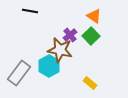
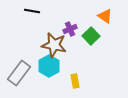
black line: moved 2 px right
orange triangle: moved 11 px right
purple cross: moved 6 px up; rotated 16 degrees clockwise
brown star: moved 6 px left, 5 px up
yellow rectangle: moved 15 px left, 2 px up; rotated 40 degrees clockwise
